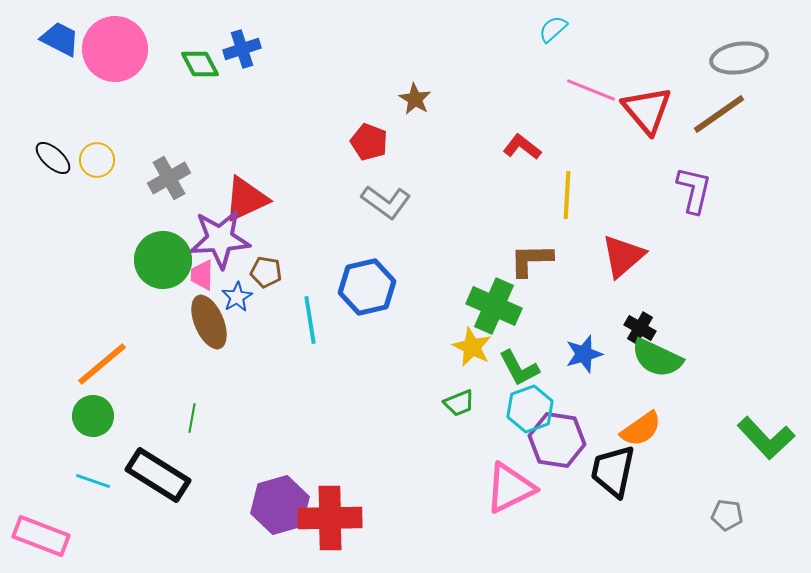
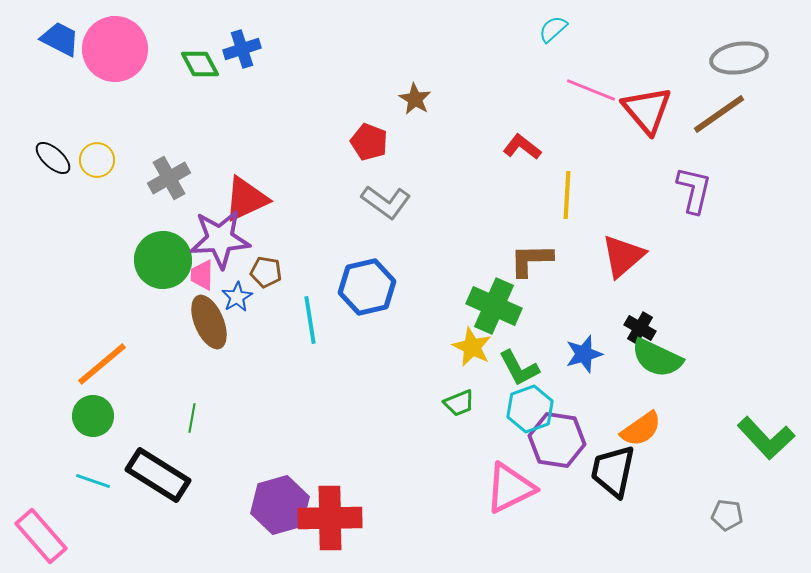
pink rectangle at (41, 536): rotated 28 degrees clockwise
